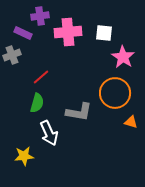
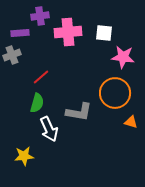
purple rectangle: moved 3 px left; rotated 30 degrees counterclockwise
pink star: rotated 25 degrees counterclockwise
white arrow: moved 4 px up
